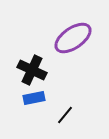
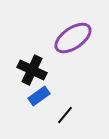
blue rectangle: moved 5 px right, 2 px up; rotated 25 degrees counterclockwise
